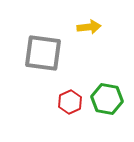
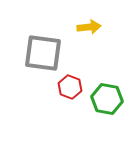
red hexagon: moved 15 px up; rotated 15 degrees counterclockwise
